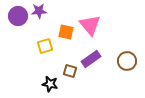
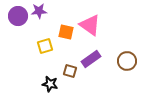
pink triangle: rotated 15 degrees counterclockwise
